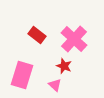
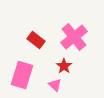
red rectangle: moved 1 px left, 5 px down
pink cross: moved 2 px up; rotated 8 degrees clockwise
red star: rotated 14 degrees clockwise
